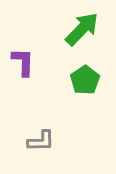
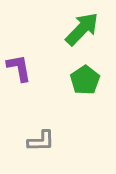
purple L-shape: moved 4 px left, 6 px down; rotated 12 degrees counterclockwise
